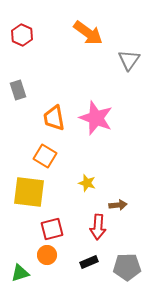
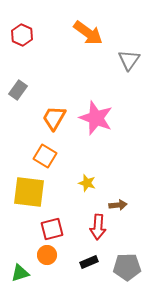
gray rectangle: rotated 54 degrees clockwise
orange trapezoid: rotated 40 degrees clockwise
